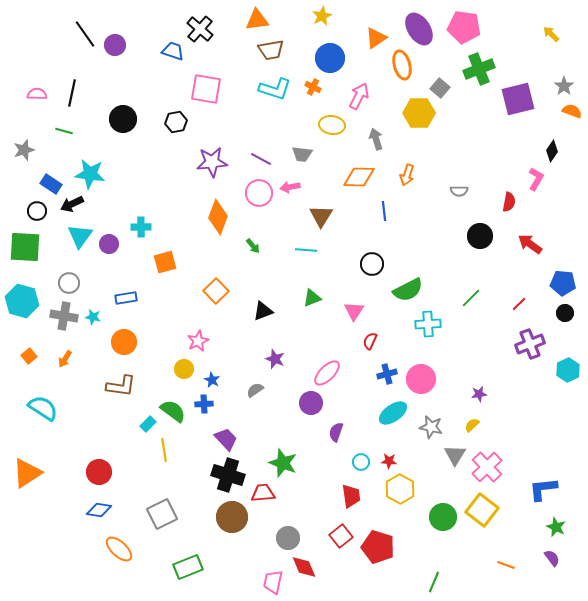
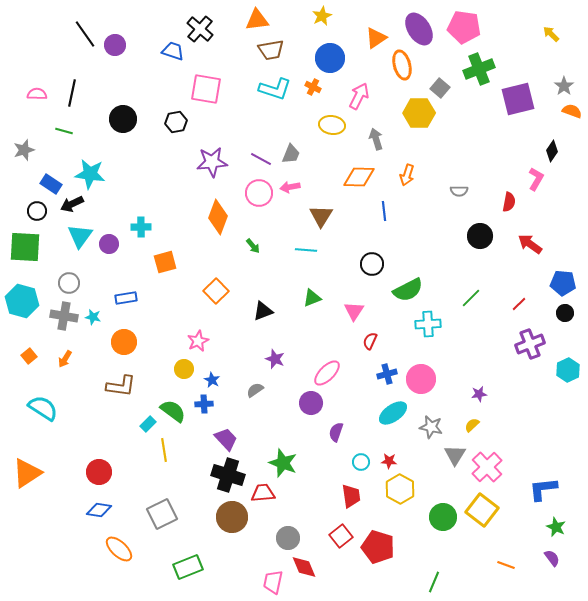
gray trapezoid at (302, 154): moved 11 px left; rotated 75 degrees counterclockwise
